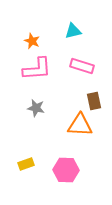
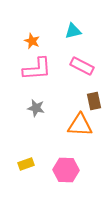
pink rectangle: rotated 10 degrees clockwise
